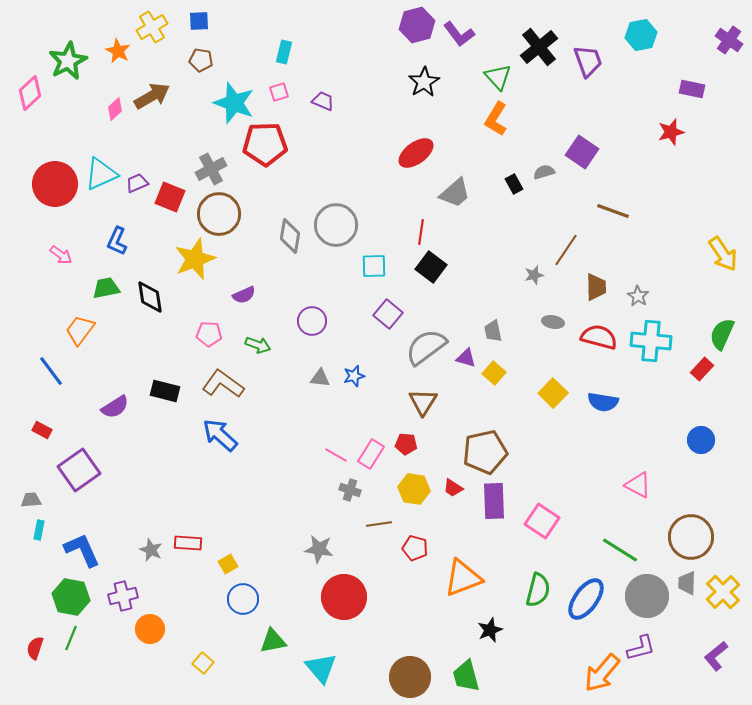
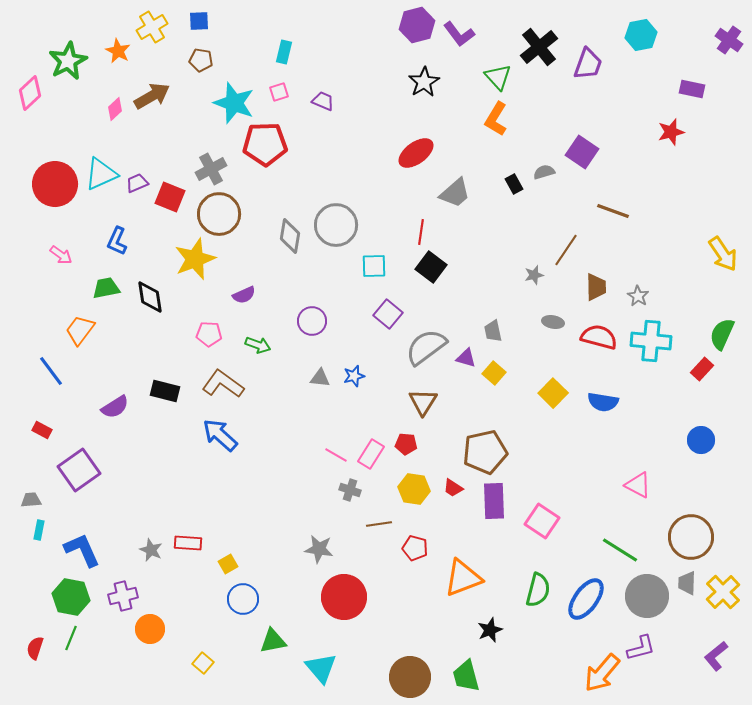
purple trapezoid at (588, 61): moved 3 px down; rotated 40 degrees clockwise
